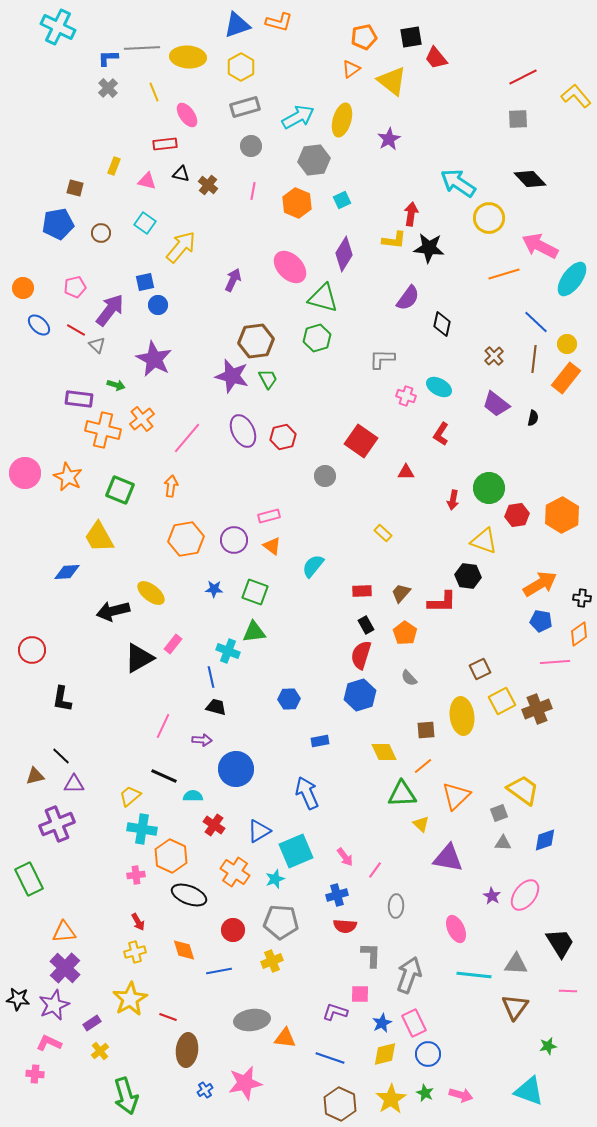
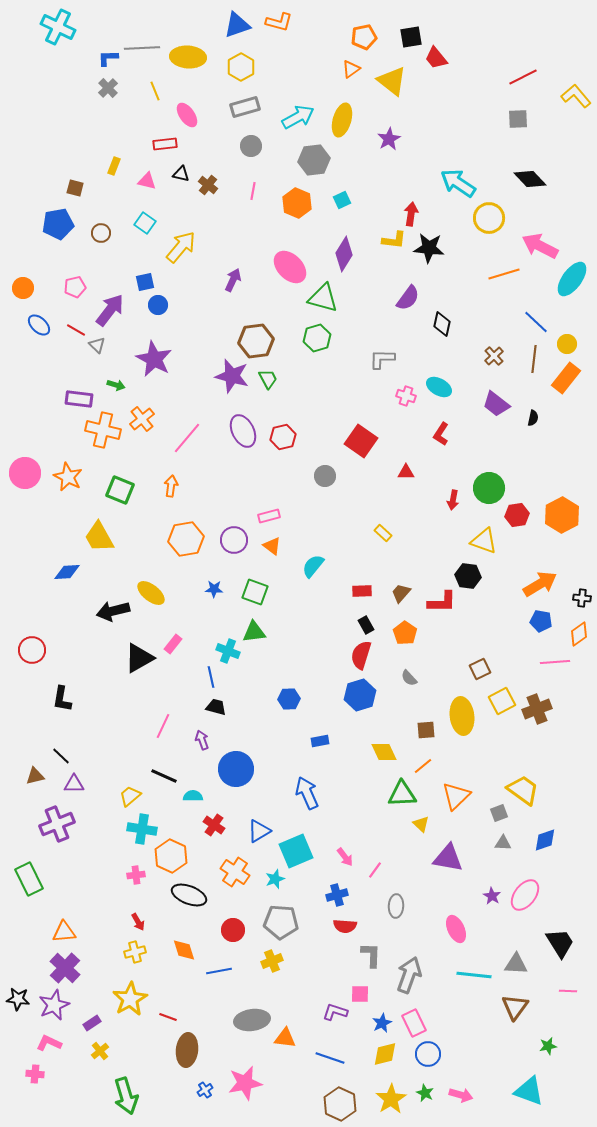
yellow line at (154, 92): moved 1 px right, 1 px up
purple arrow at (202, 740): rotated 114 degrees counterclockwise
